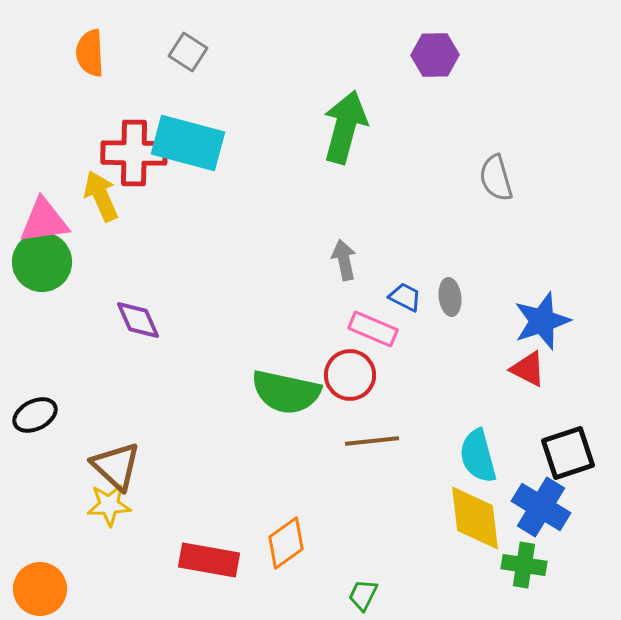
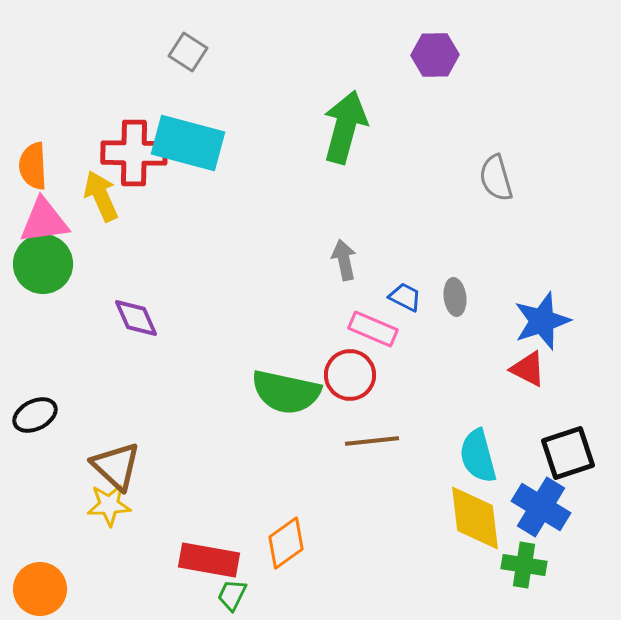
orange semicircle: moved 57 px left, 113 px down
green circle: moved 1 px right, 2 px down
gray ellipse: moved 5 px right
purple diamond: moved 2 px left, 2 px up
green trapezoid: moved 131 px left
